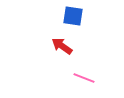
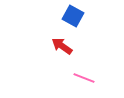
blue square: rotated 20 degrees clockwise
